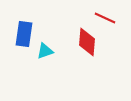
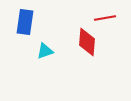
red line: rotated 35 degrees counterclockwise
blue rectangle: moved 1 px right, 12 px up
